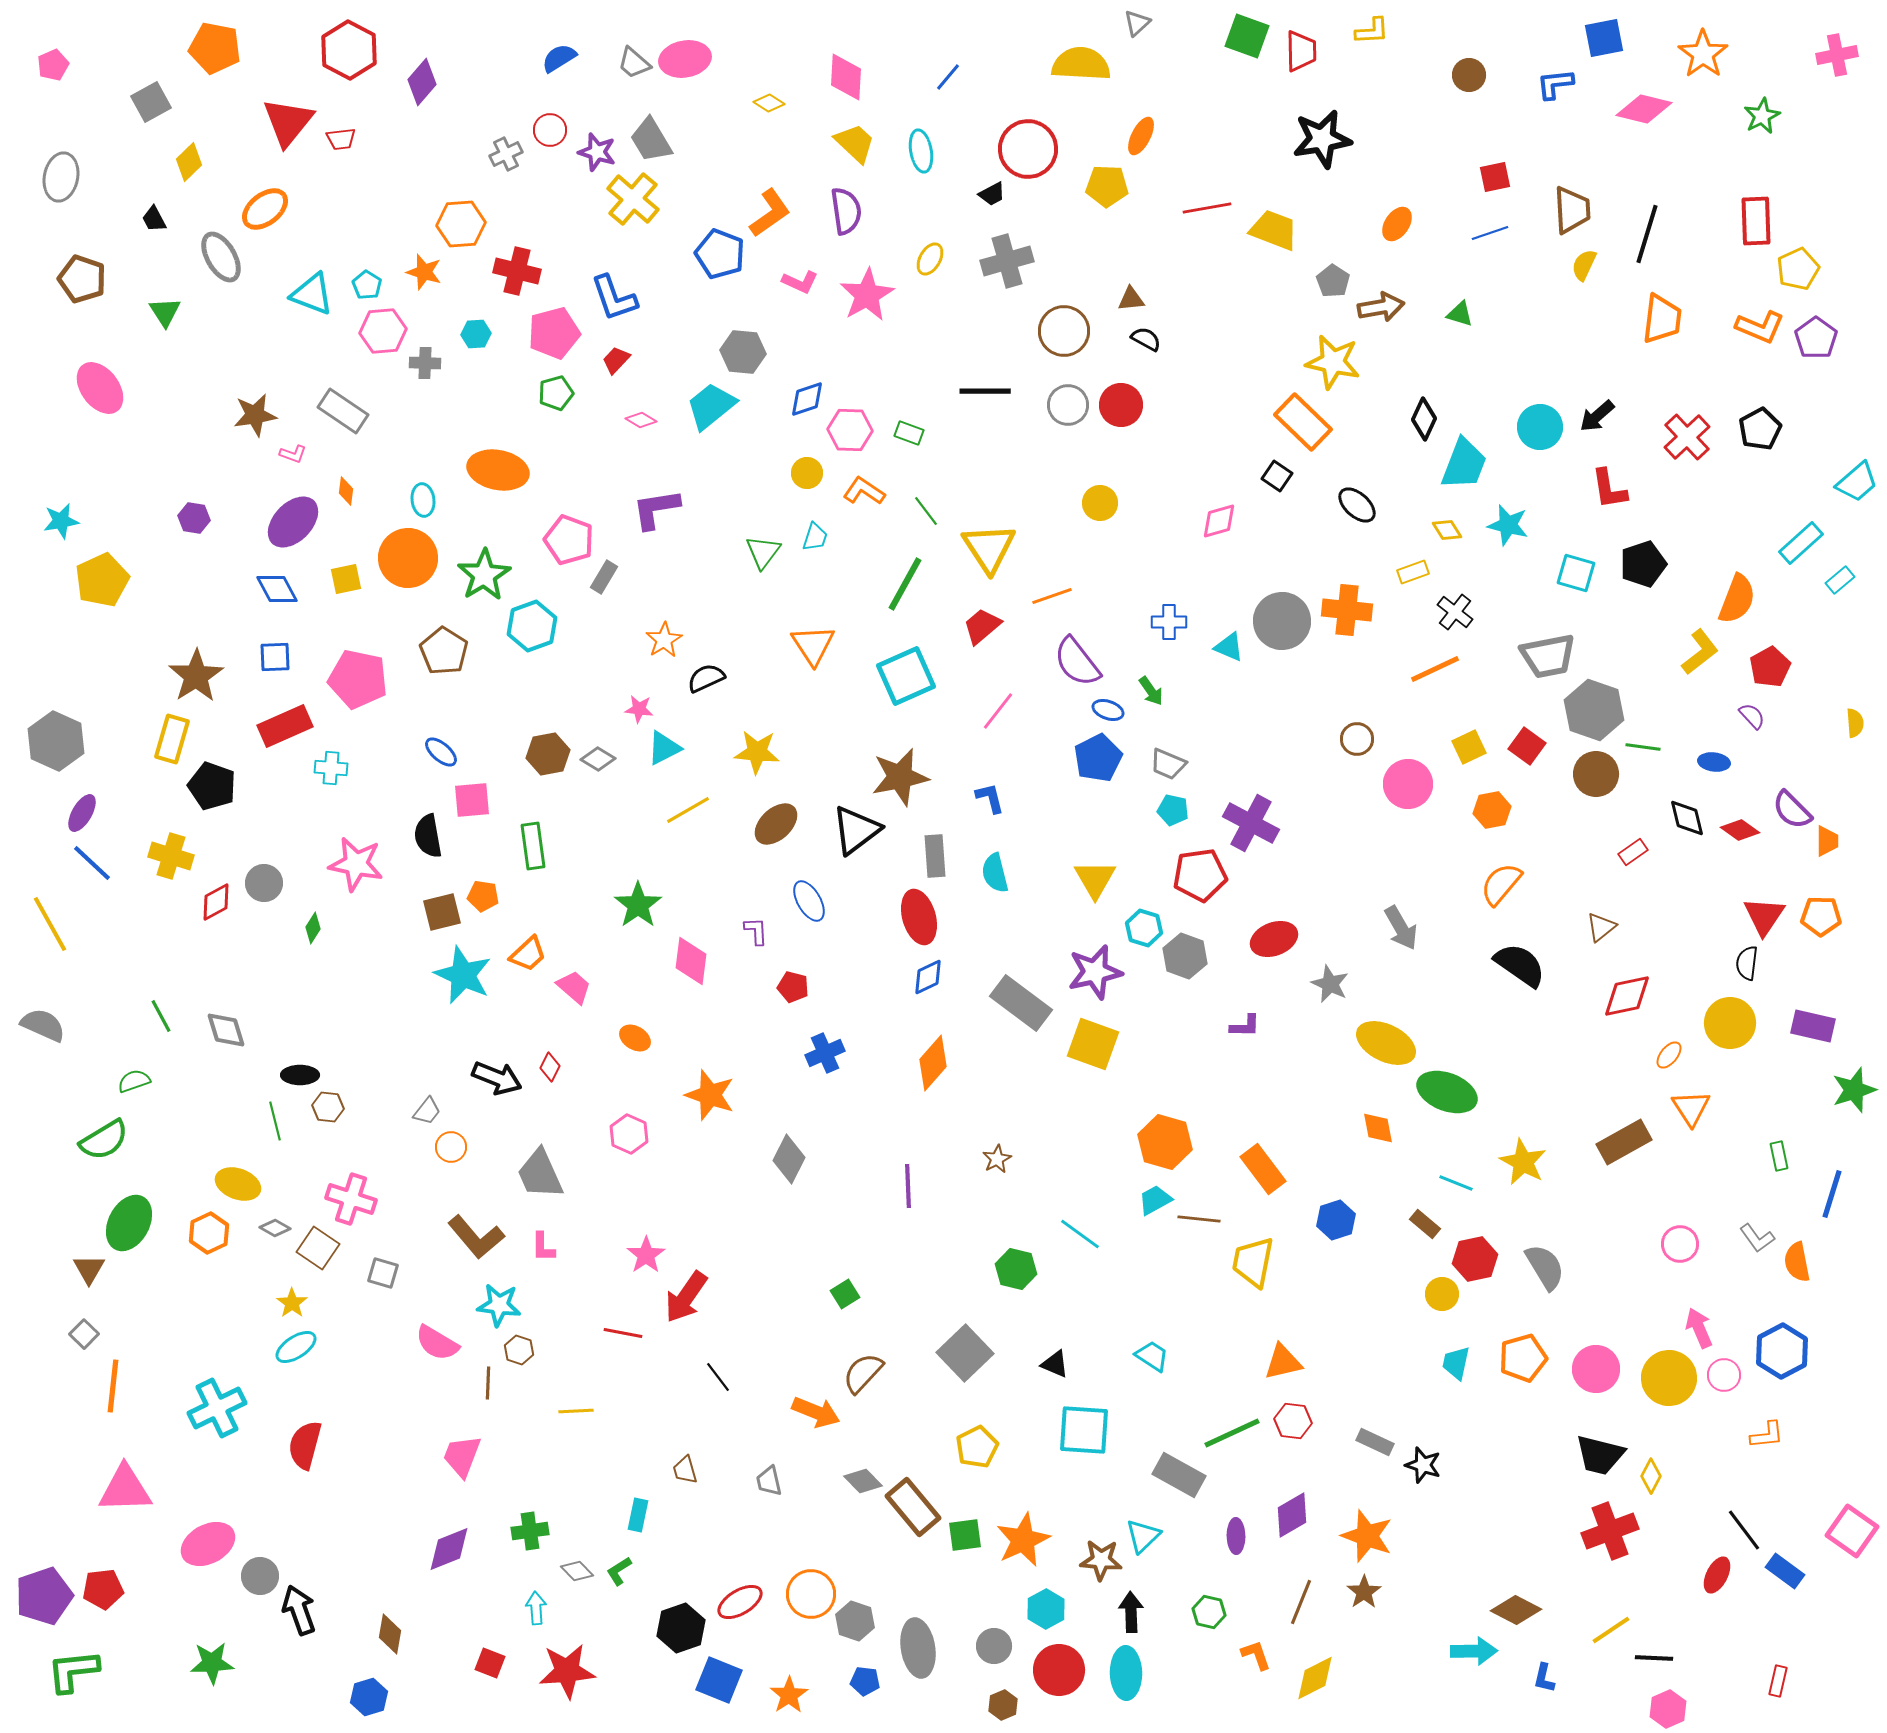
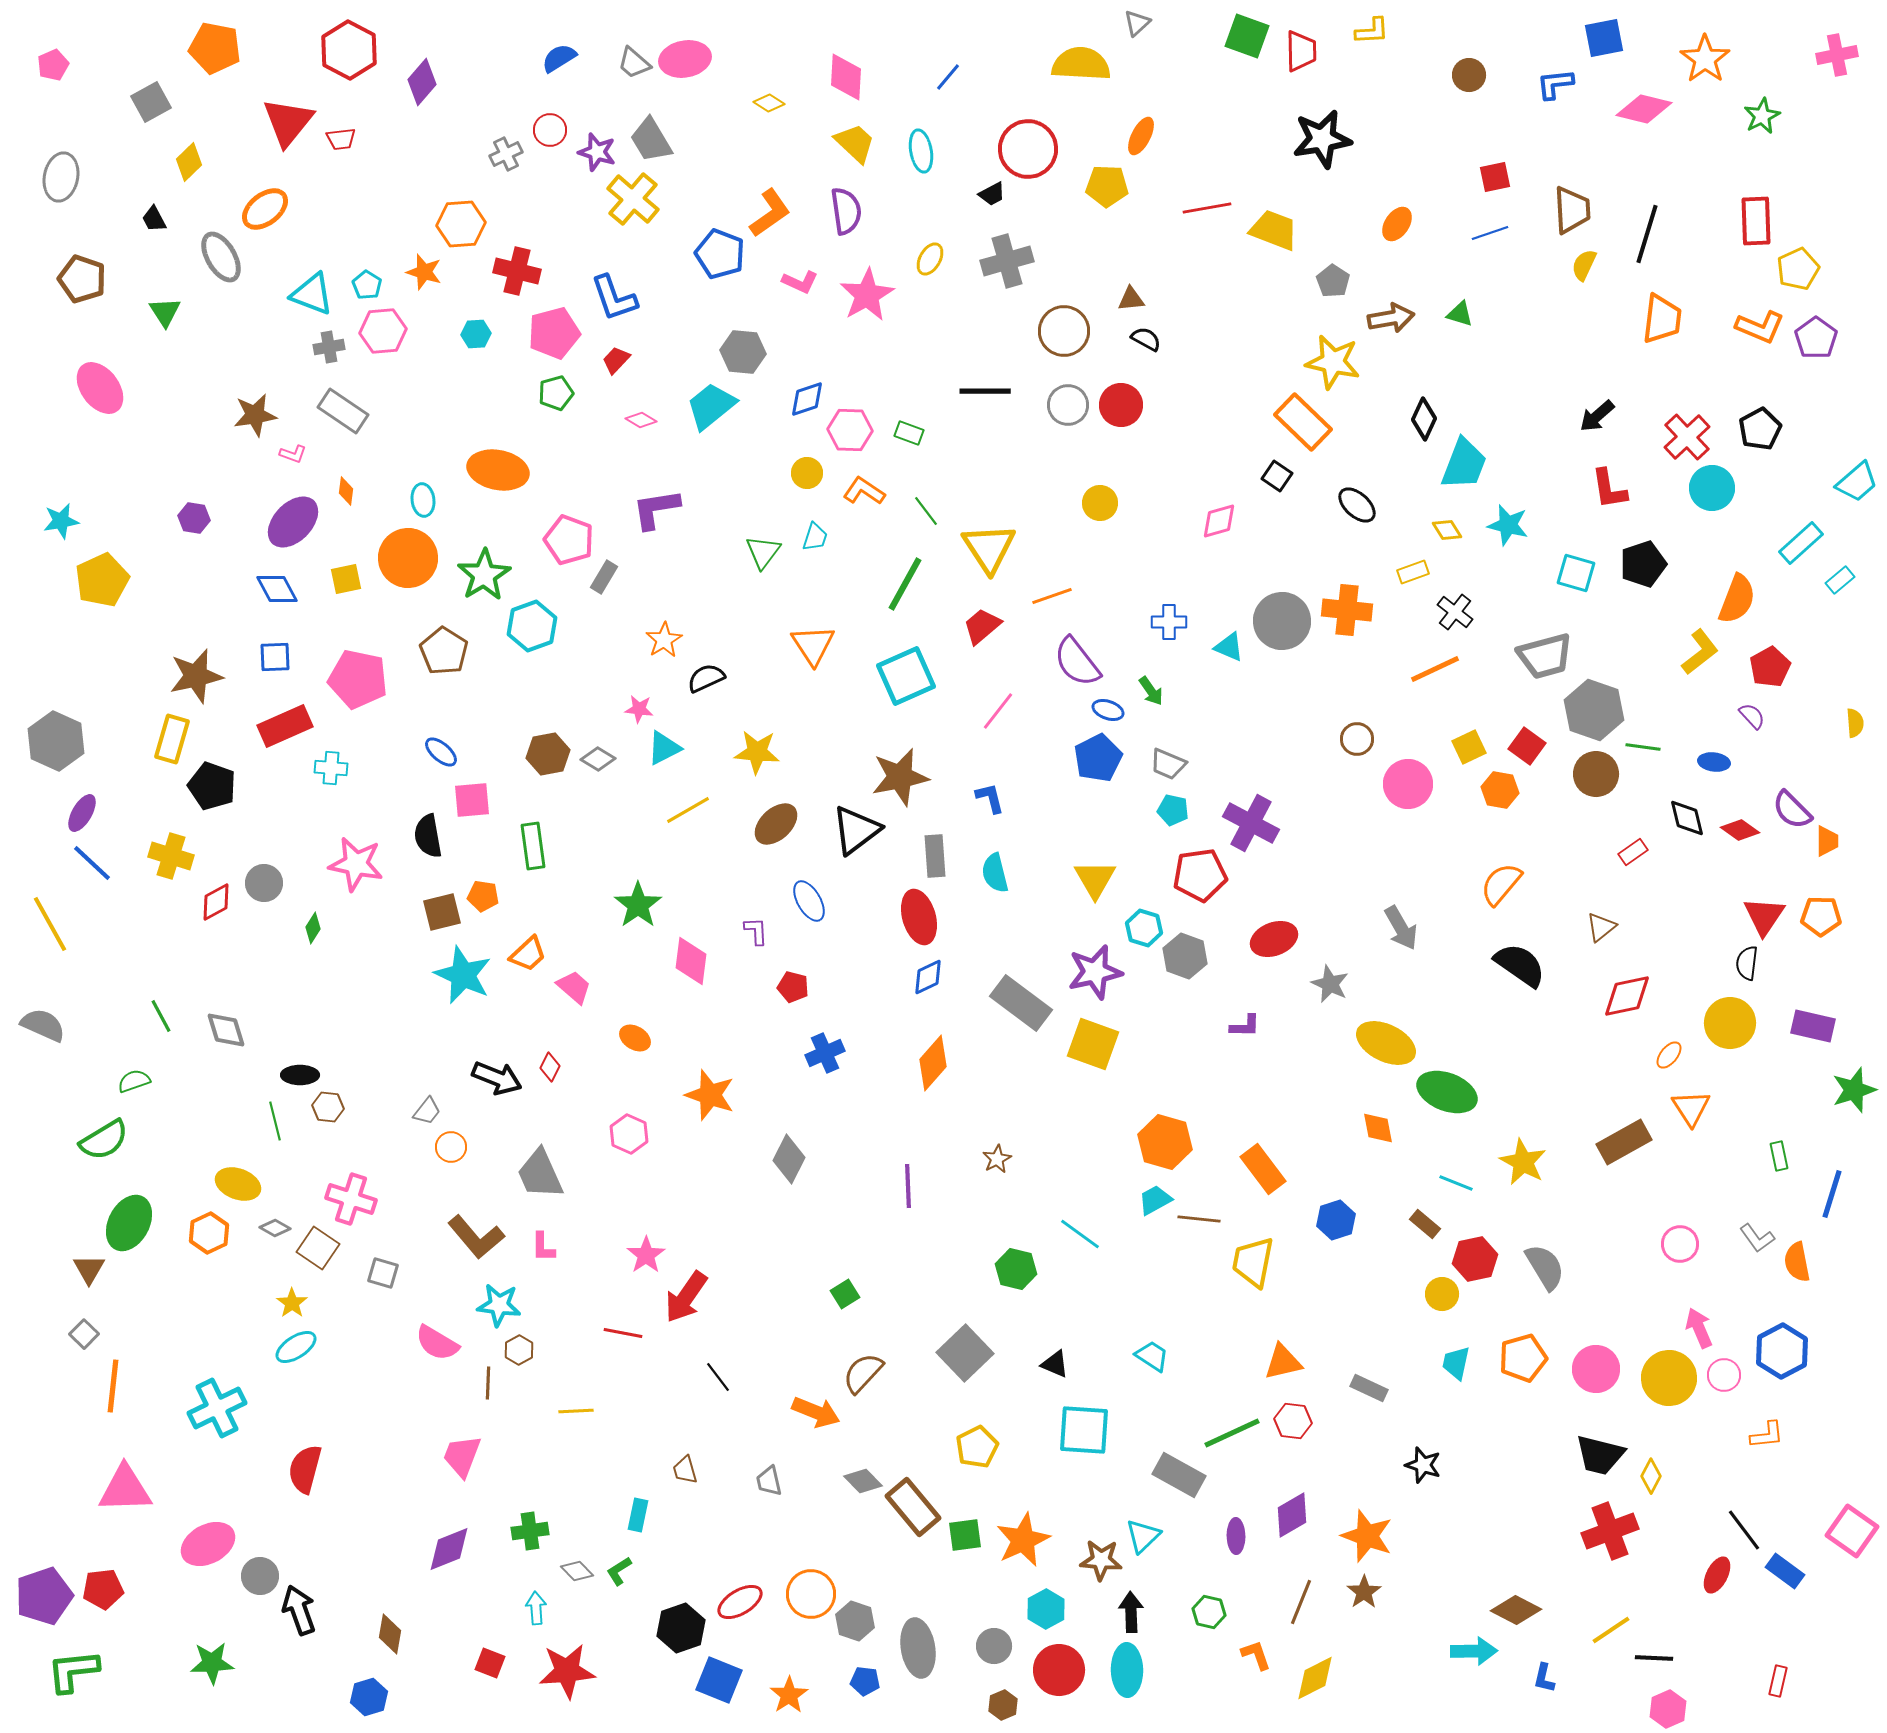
orange star at (1703, 54): moved 2 px right, 5 px down
brown arrow at (1381, 307): moved 10 px right, 11 px down
gray cross at (425, 363): moved 96 px left, 16 px up; rotated 12 degrees counterclockwise
cyan circle at (1540, 427): moved 172 px right, 61 px down
gray trapezoid at (1548, 656): moved 3 px left; rotated 4 degrees counterclockwise
brown star at (196, 676): rotated 20 degrees clockwise
orange hexagon at (1492, 810): moved 8 px right, 20 px up; rotated 21 degrees clockwise
brown hexagon at (519, 1350): rotated 12 degrees clockwise
gray rectangle at (1375, 1442): moved 6 px left, 54 px up
red semicircle at (305, 1445): moved 24 px down
cyan ellipse at (1126, 1673): moved 1 px right, 3 px up
